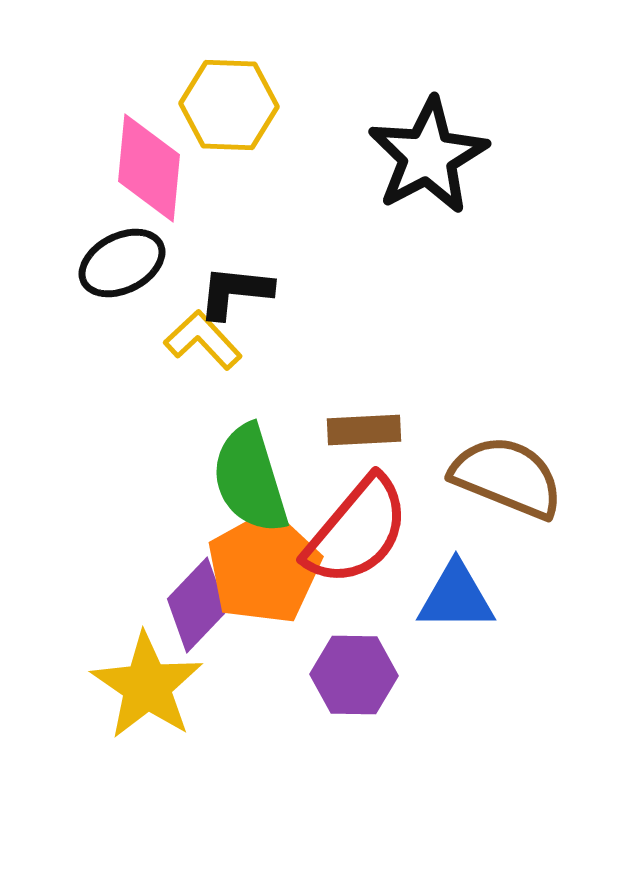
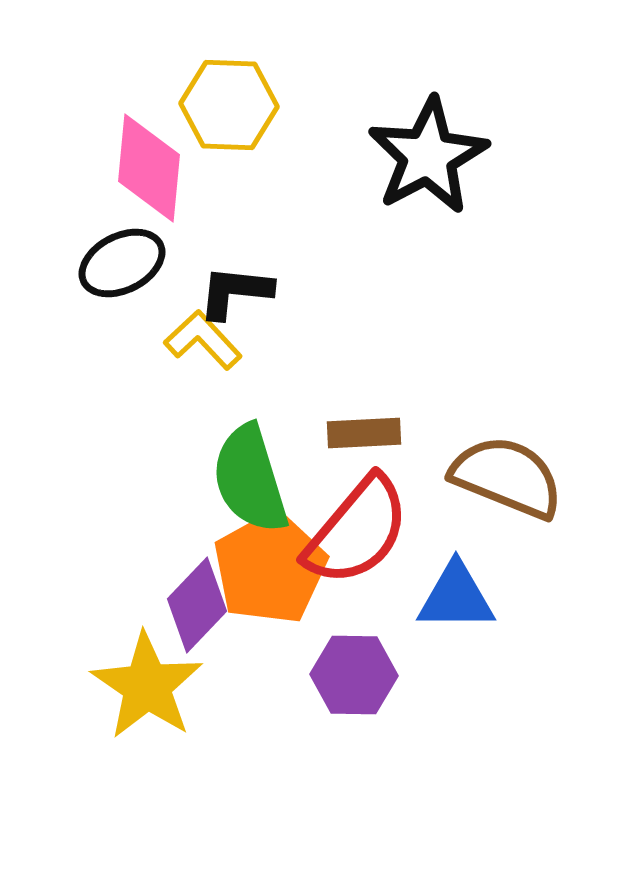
brown rectangle: moved 3 px down
orange pentagon: moved 6 px right
